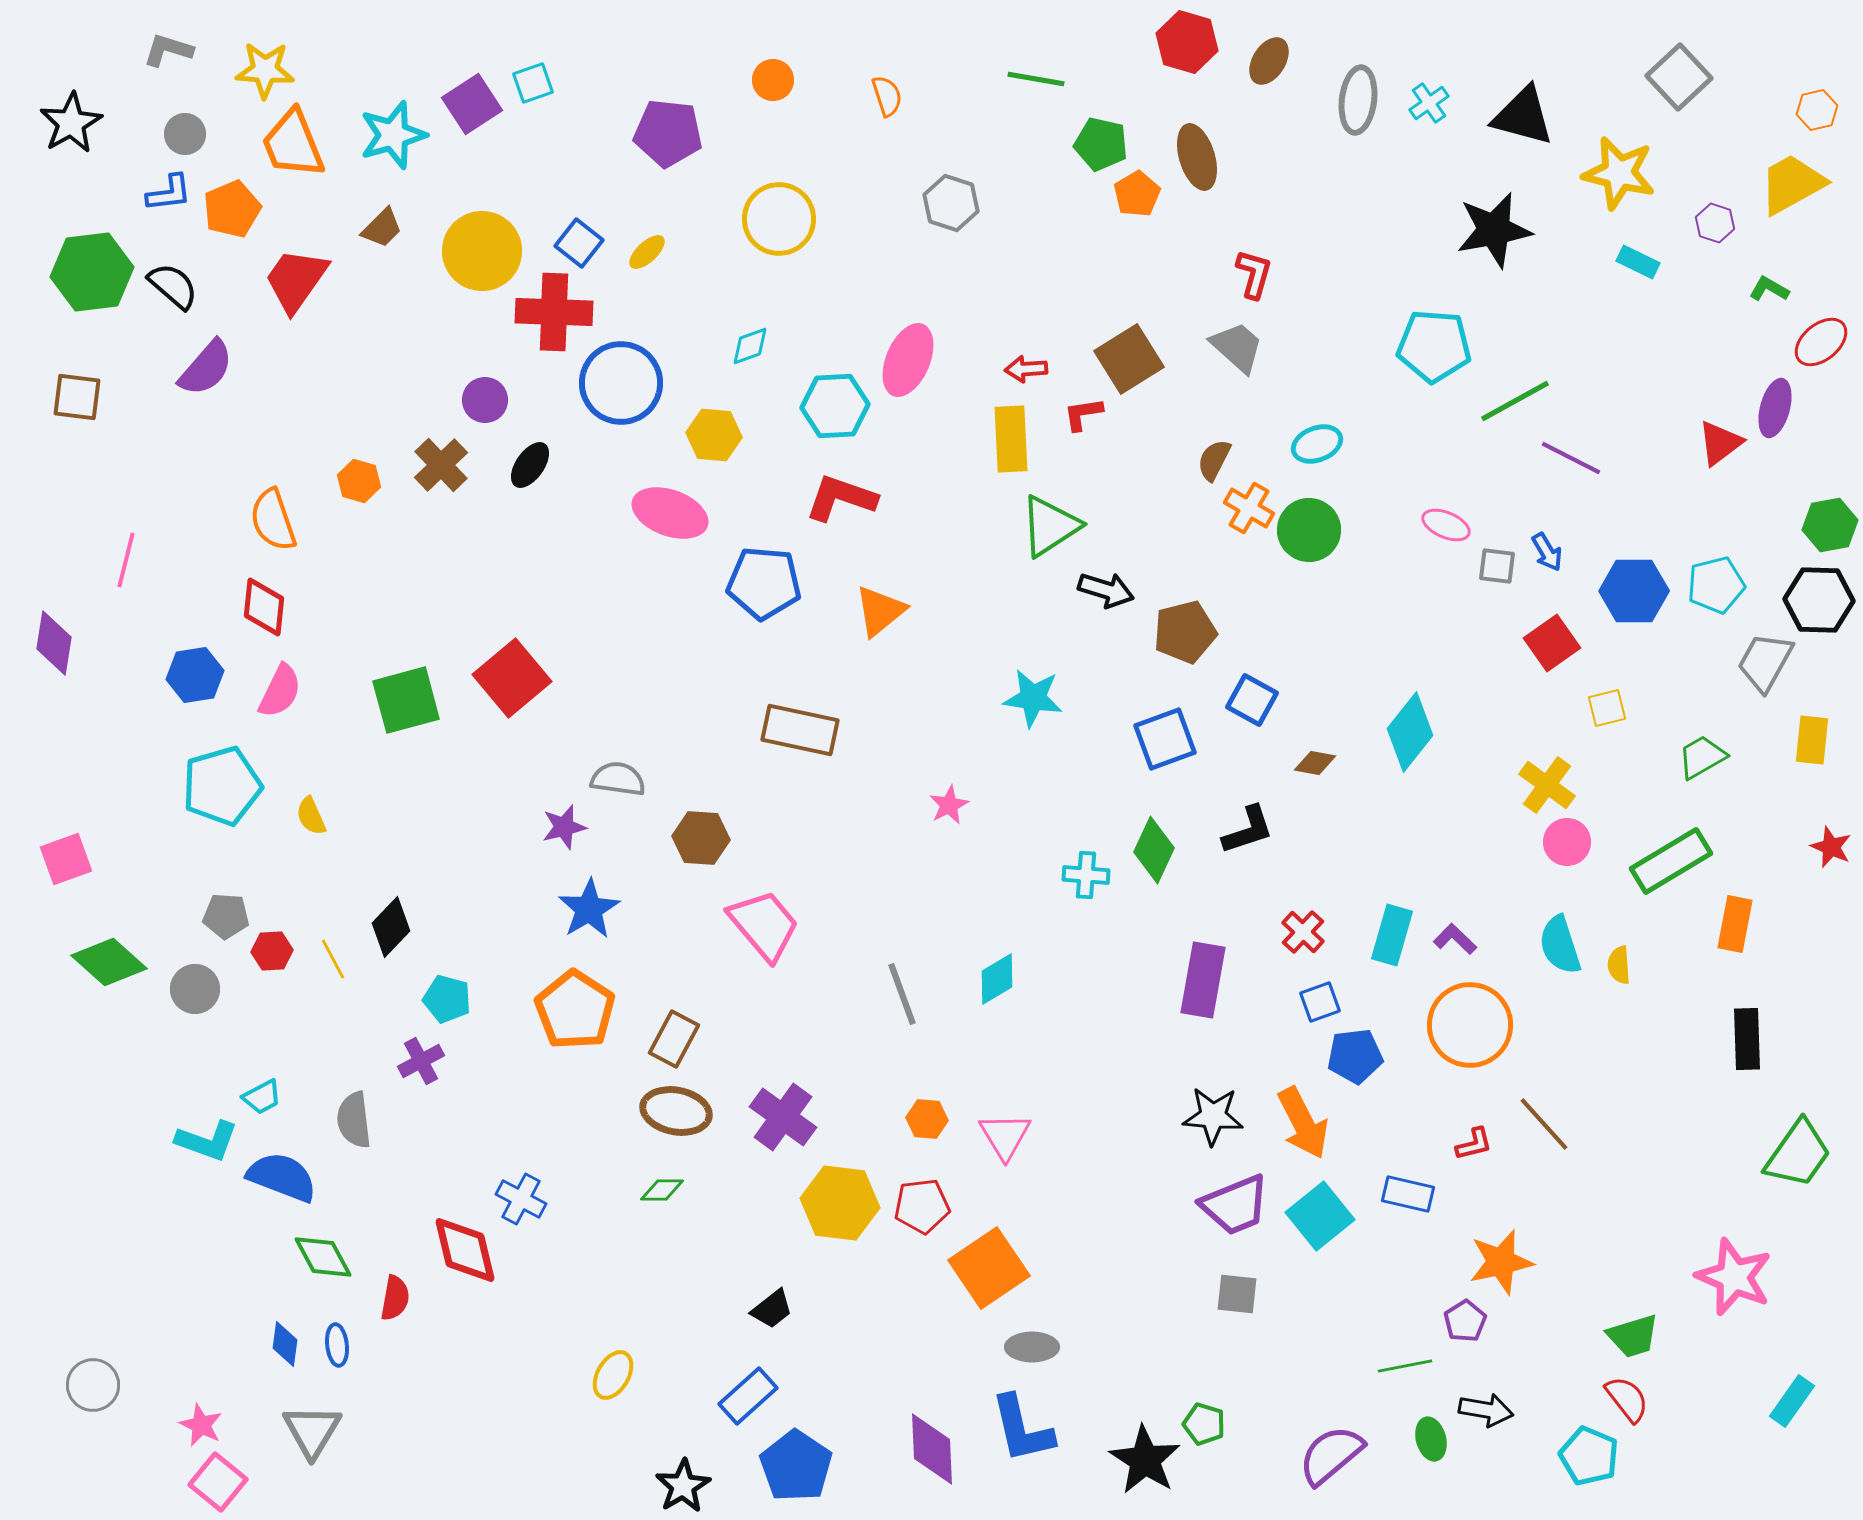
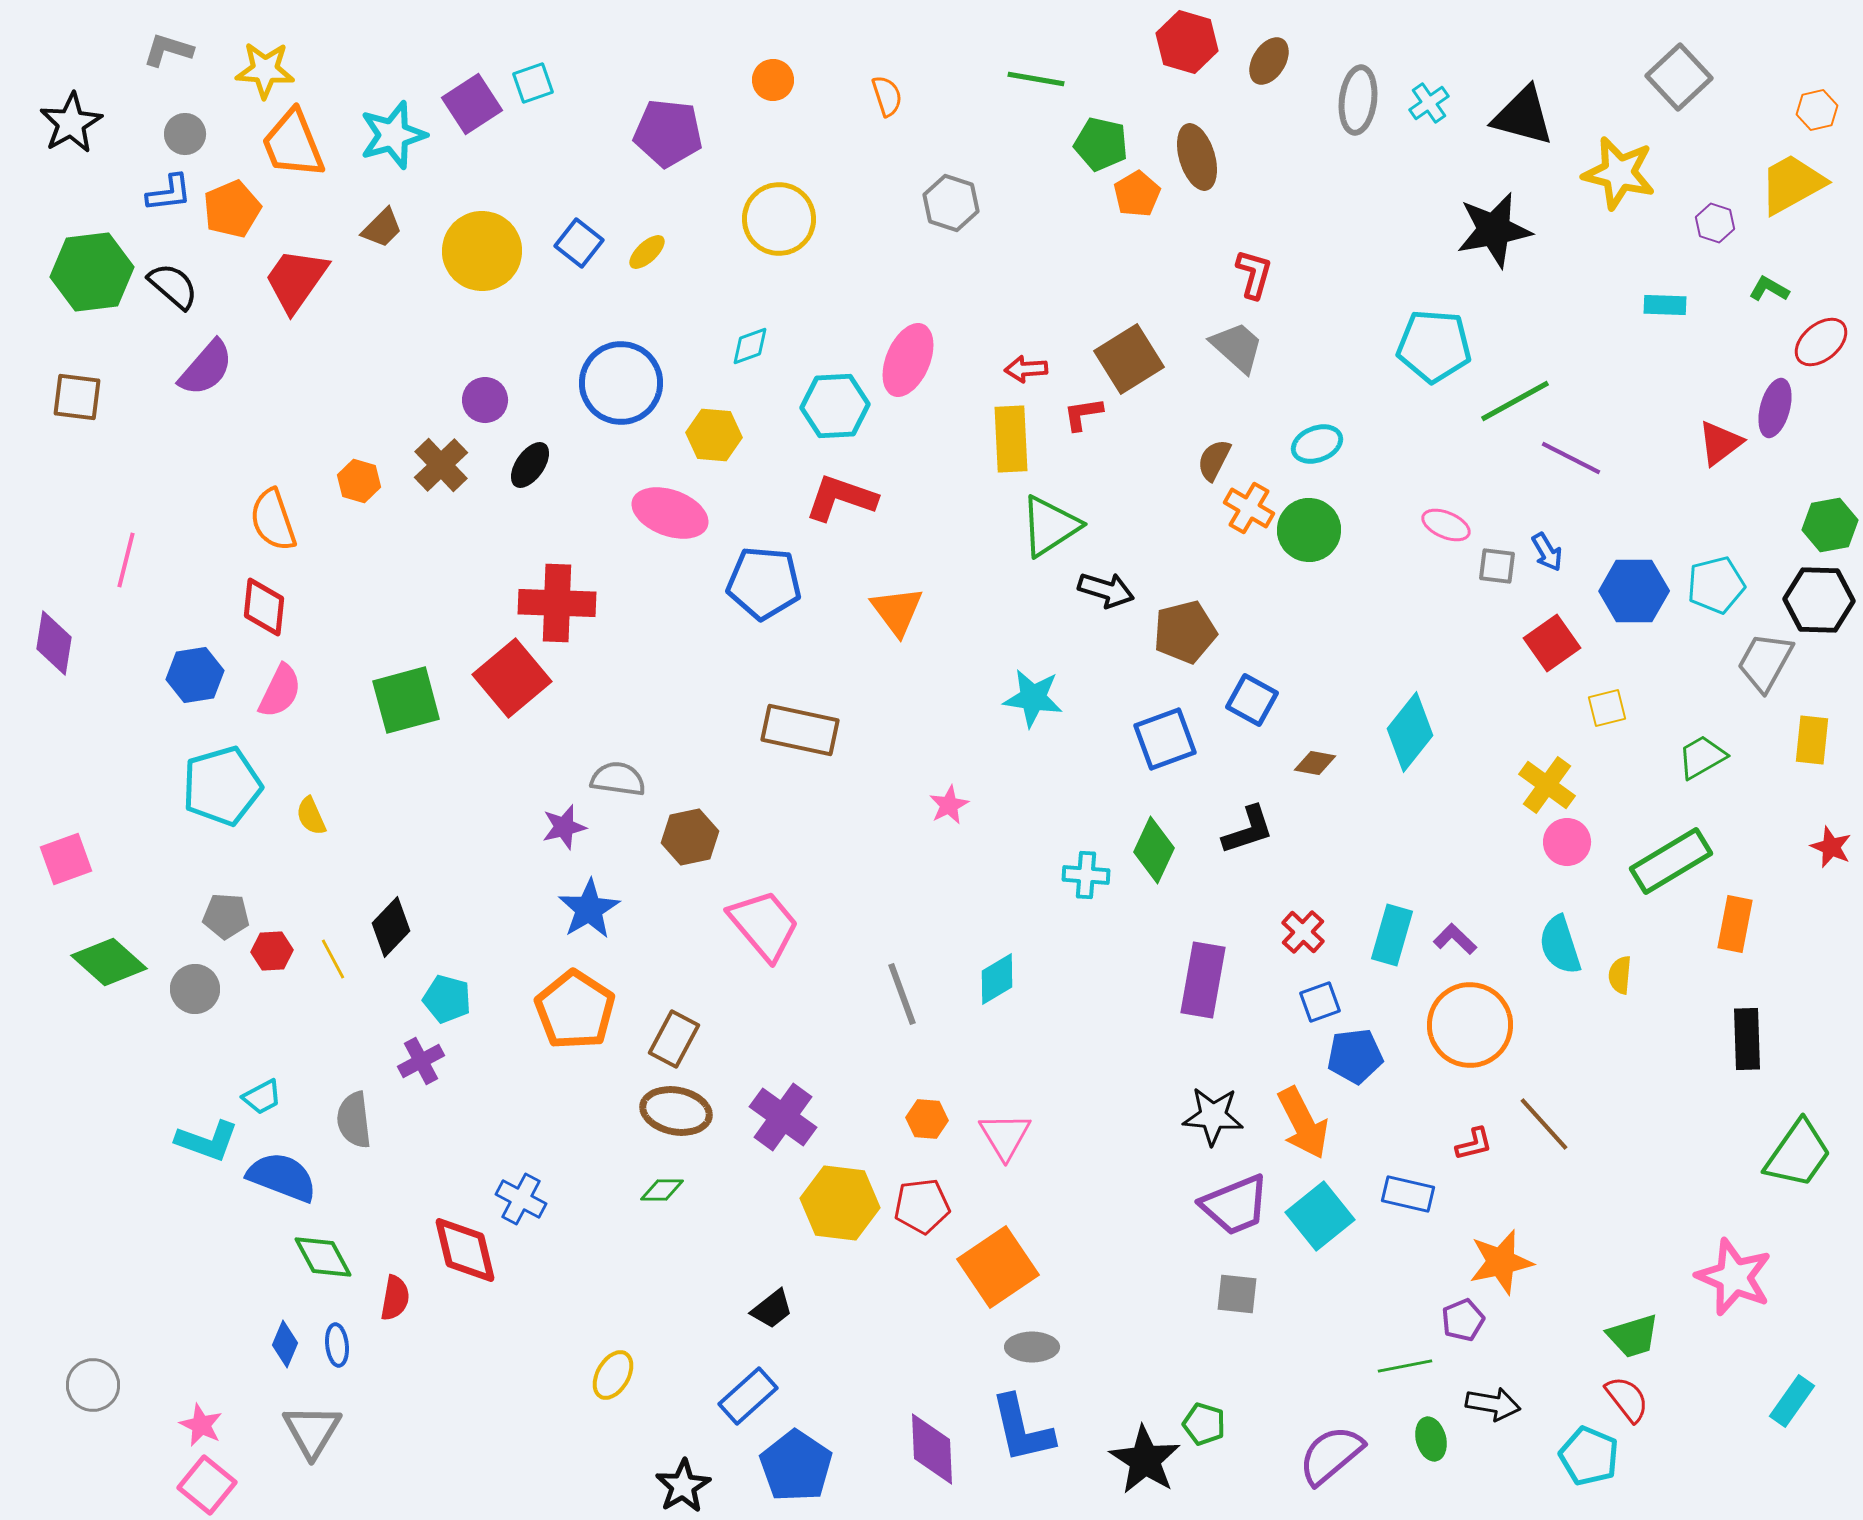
cyan rectangle at (1638, 262): moved 27 px right, 43 px down; rotated 24 degrees counterclockwise
red cross at (554, 312): moved 3 px right, 291 px down
orange triangle at (880, 611): moved 17 px right; rotated 28 degrees counterclockwise
brown hexagon at (701, 838): moved 11 px left, 1 px up; rotated 16 degrees counterclockwise
yellow semicircle at (1619, 965): moved 1 px right, 10 px down; rotated 9 degrees clockwise
orange square at (989, 1268): moved 9 px right, 1 px up
purple pentagon at (1465, 1321): moved 2 px left, 1 px up; rotated 9 degrees clockwise
blue diamond at (285, 1344): rotated 15 degrees clockwise
black arrow at (1486, 1410): moved 7 px right, 6 px up
pink square at (218, 1482): moved 11 px left, 3 px down
